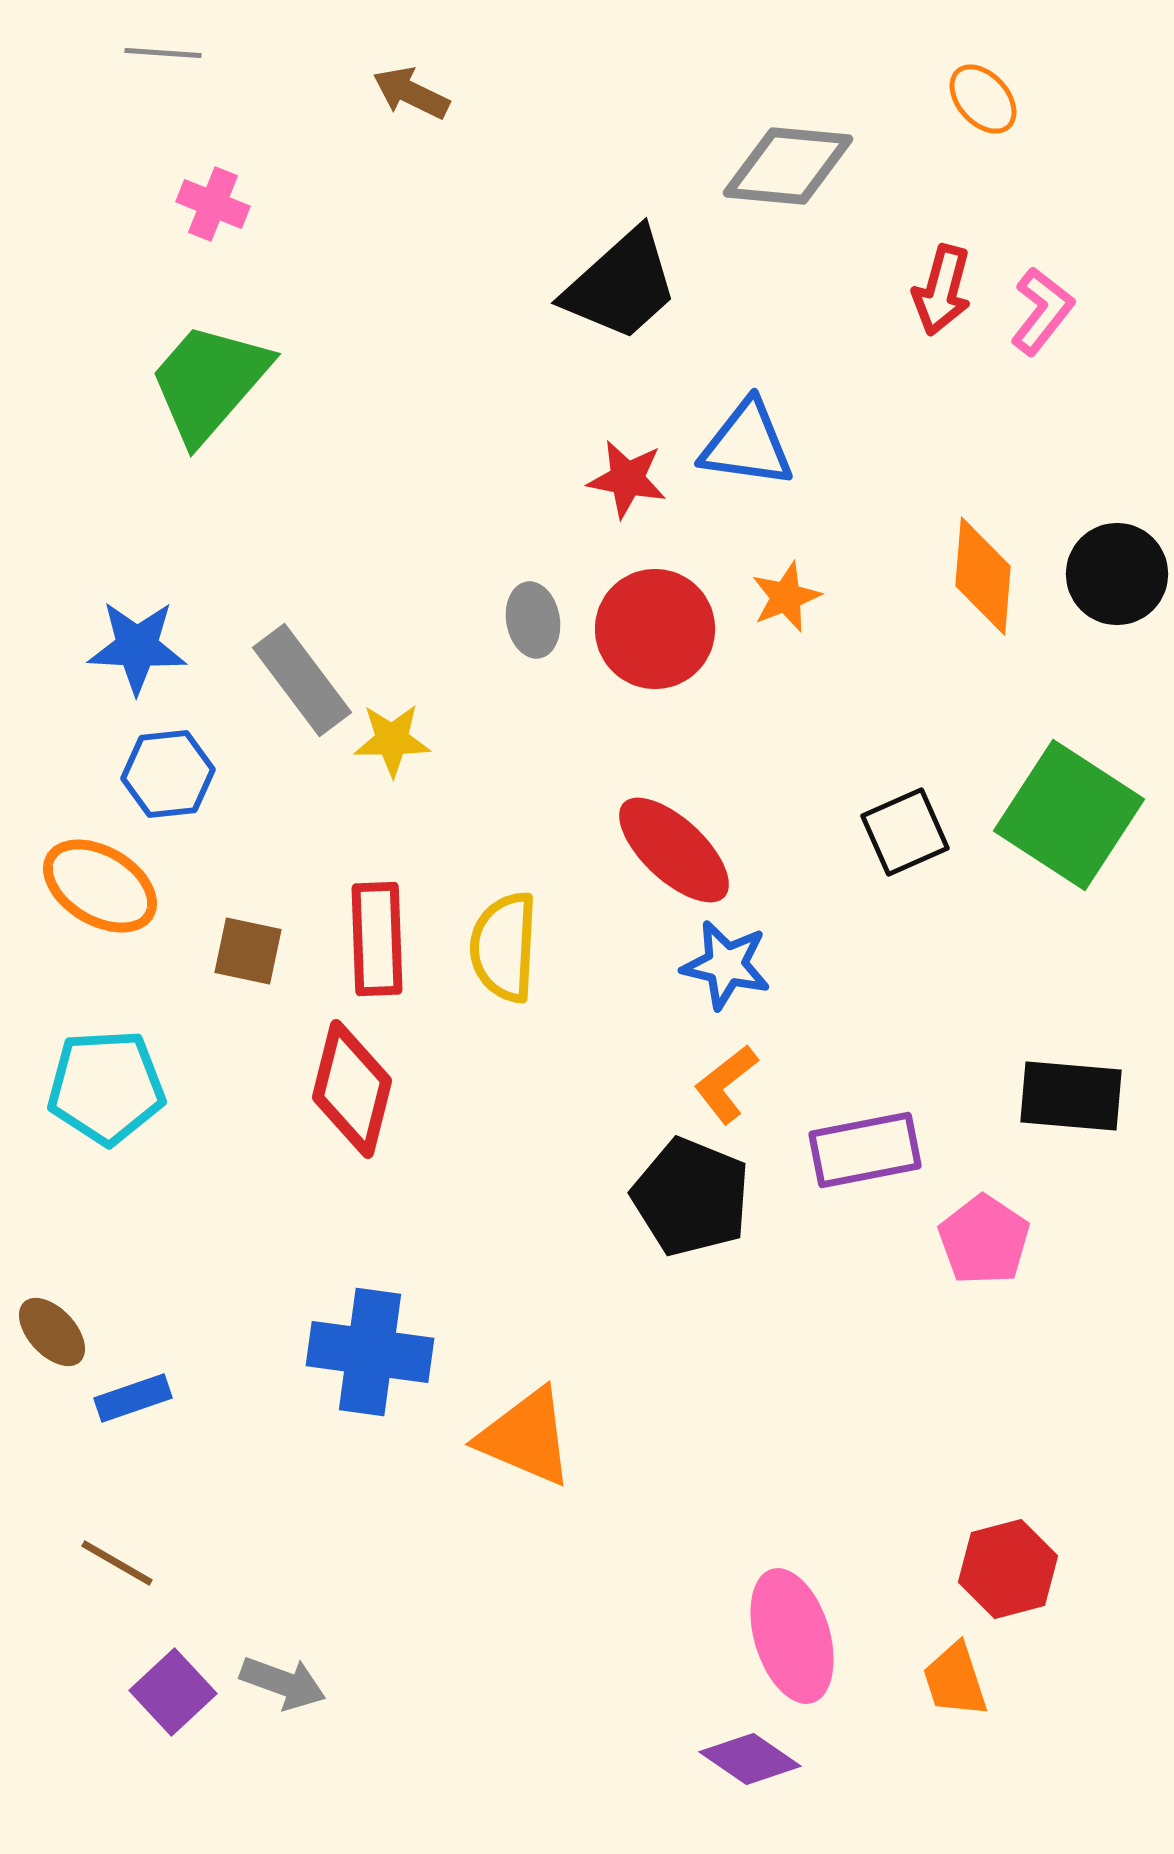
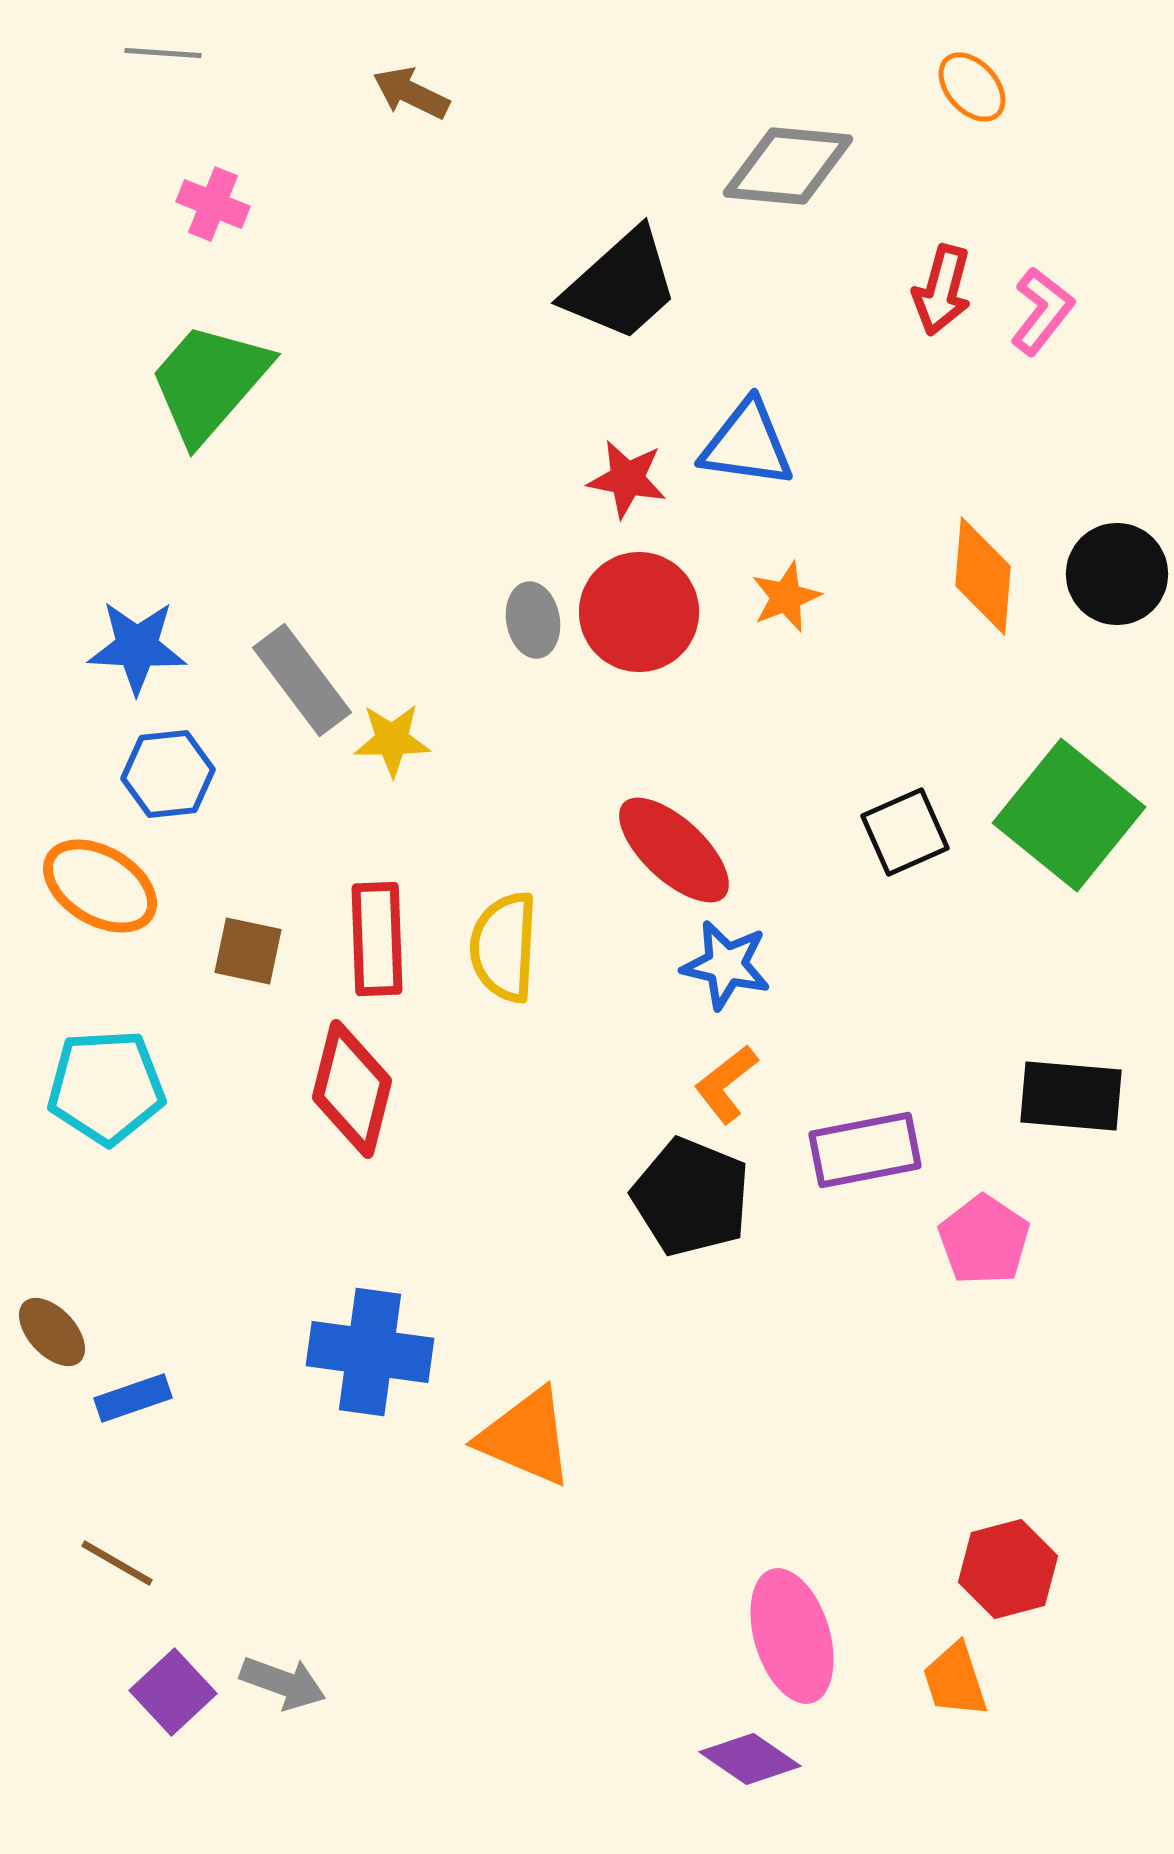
orange ellipse at (983, 99): moved 11 px left, 12 px up
red circle at (655, 629): moved 16 px left, 17 px up
green square at (1069, 815): rotated 6 degrees clockwise
